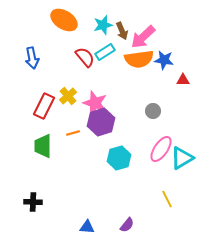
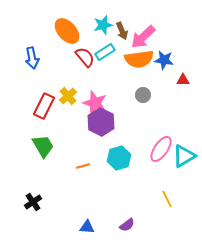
orange ellipse: moved 3 px right, 11 px down; rotated 16 degrees clockwise
gray circle: moved 10 px left, 16 px up
purple hexagon: rotated 16 degrees counterclockwise
orange line: moved 10 px right, 33 px down
green trapezoid: rotated 150 degrees clockwise
cyan triangle: moved 2 px right, 2 px up
black cross: rotated 36 degrees counterclockwise
purple semicircle: rotated 14 degrees clockwise
